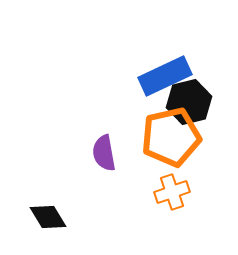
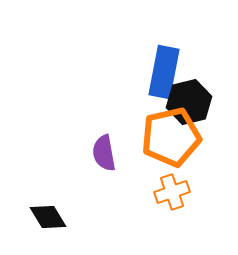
blue rectangle: moved 1 px left, 4 px up; rotated 54 degrees counterclockwise
